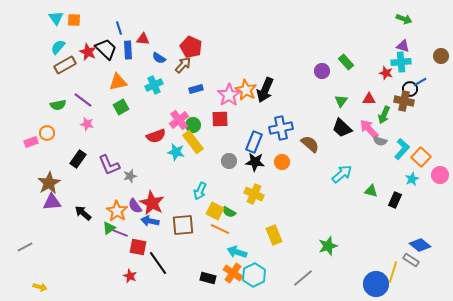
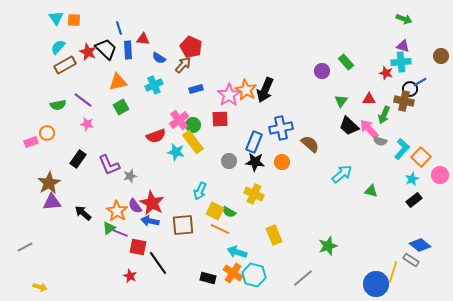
black trapezoid at (342, 128): moved 7 px right, 2 px up
black rectangle at (395, 200): moved 19 px right; rotated 28 degrees clockwise
cyan hexagon at (254, 275): rotated 20 degrees counterclockwise
